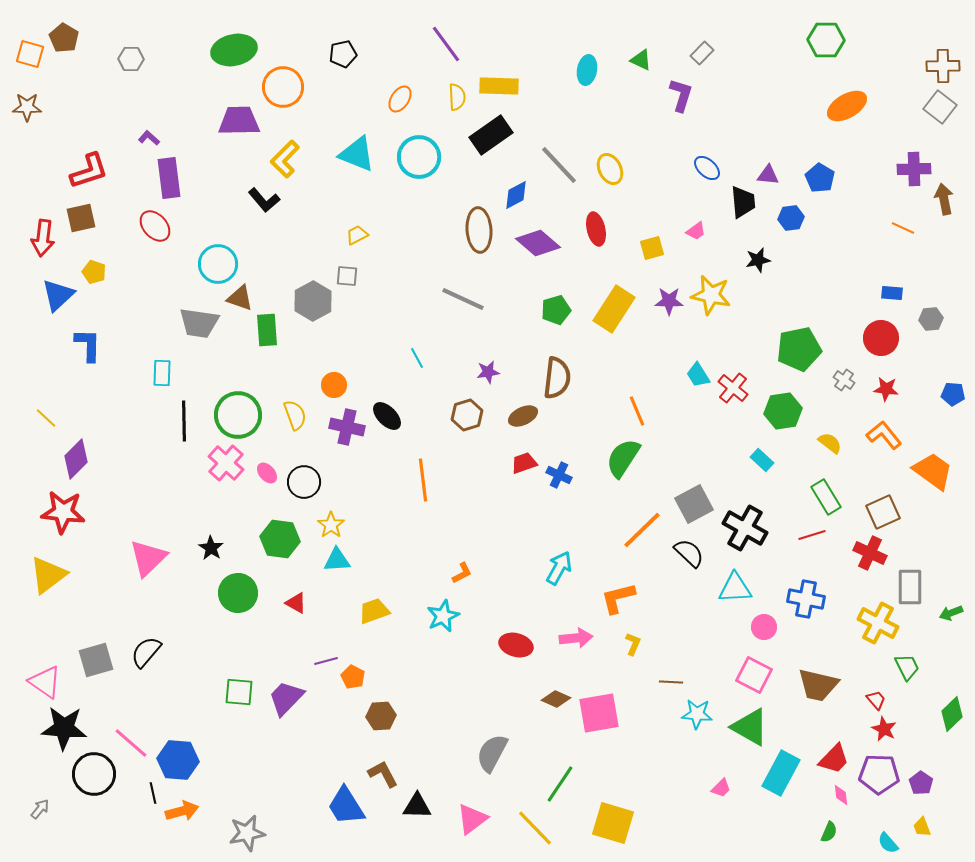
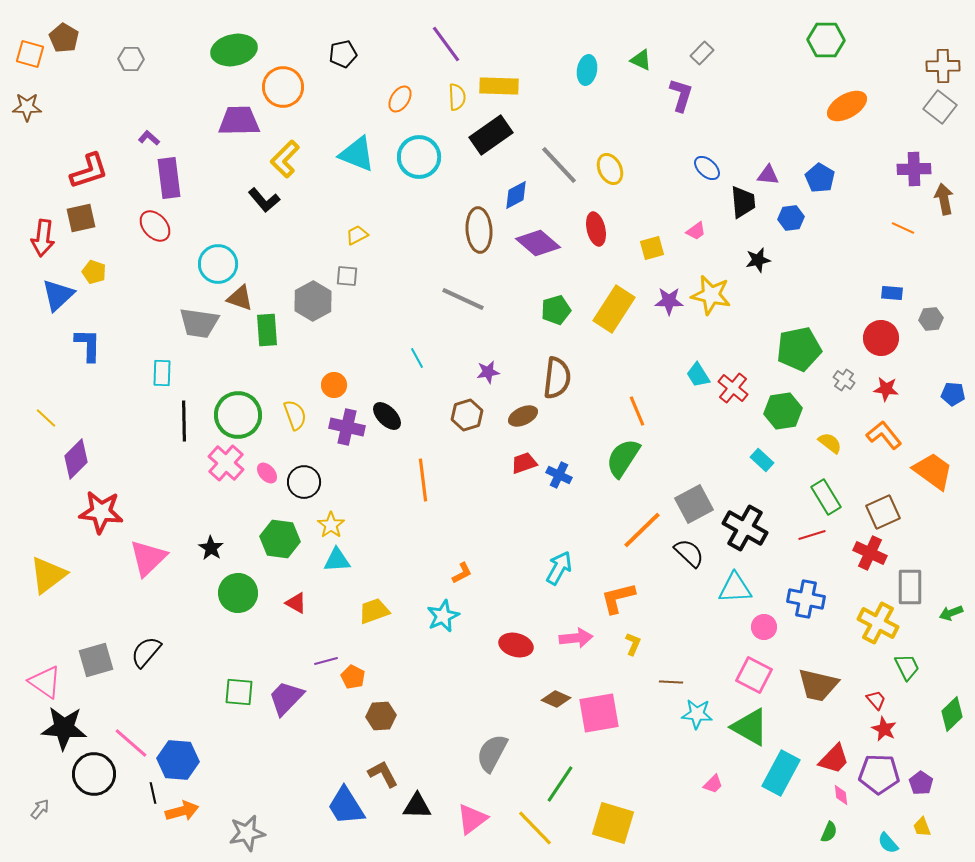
red star at (63, 512): moved 38 px right
pink trapezoid at (721, 788): moved 8 px left, 4 px up
